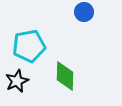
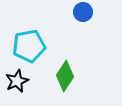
blue circle: moved 1 px left
green diamond: rotated 32 degrees clockwise
